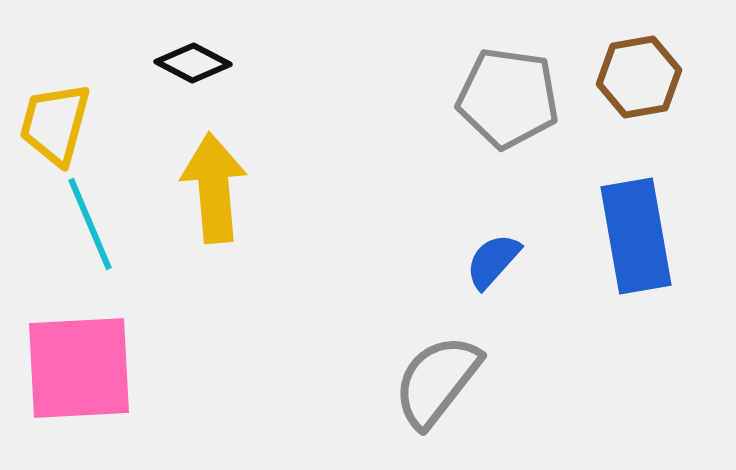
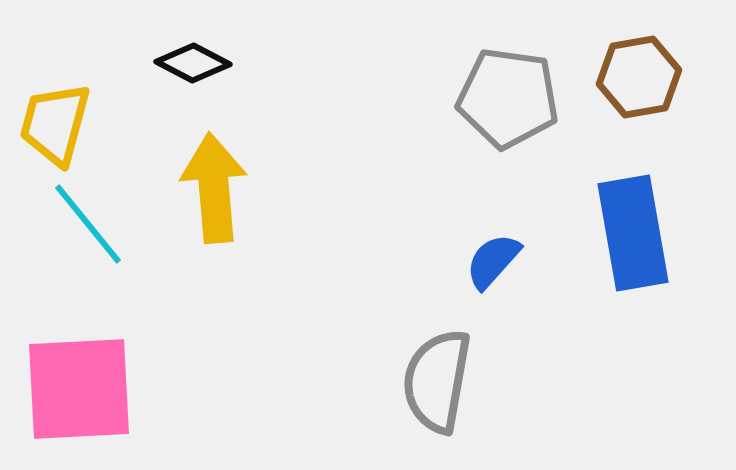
cyan line: moved 2 px left; rotated 16 degrees counterclockwise
blue rectangle: moved 3 px left, 3 px up
pink square: moved 21 px down
gray semicircle: rotated 28 degrees counterclockwise
